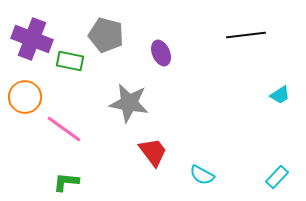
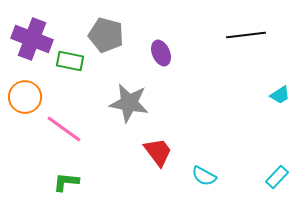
red trapezoid: moved 5 px right
cyan semicircle: moved 2 px right, 1 px down
